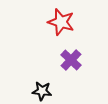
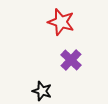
black star: rotated 12 degrees clockwise
